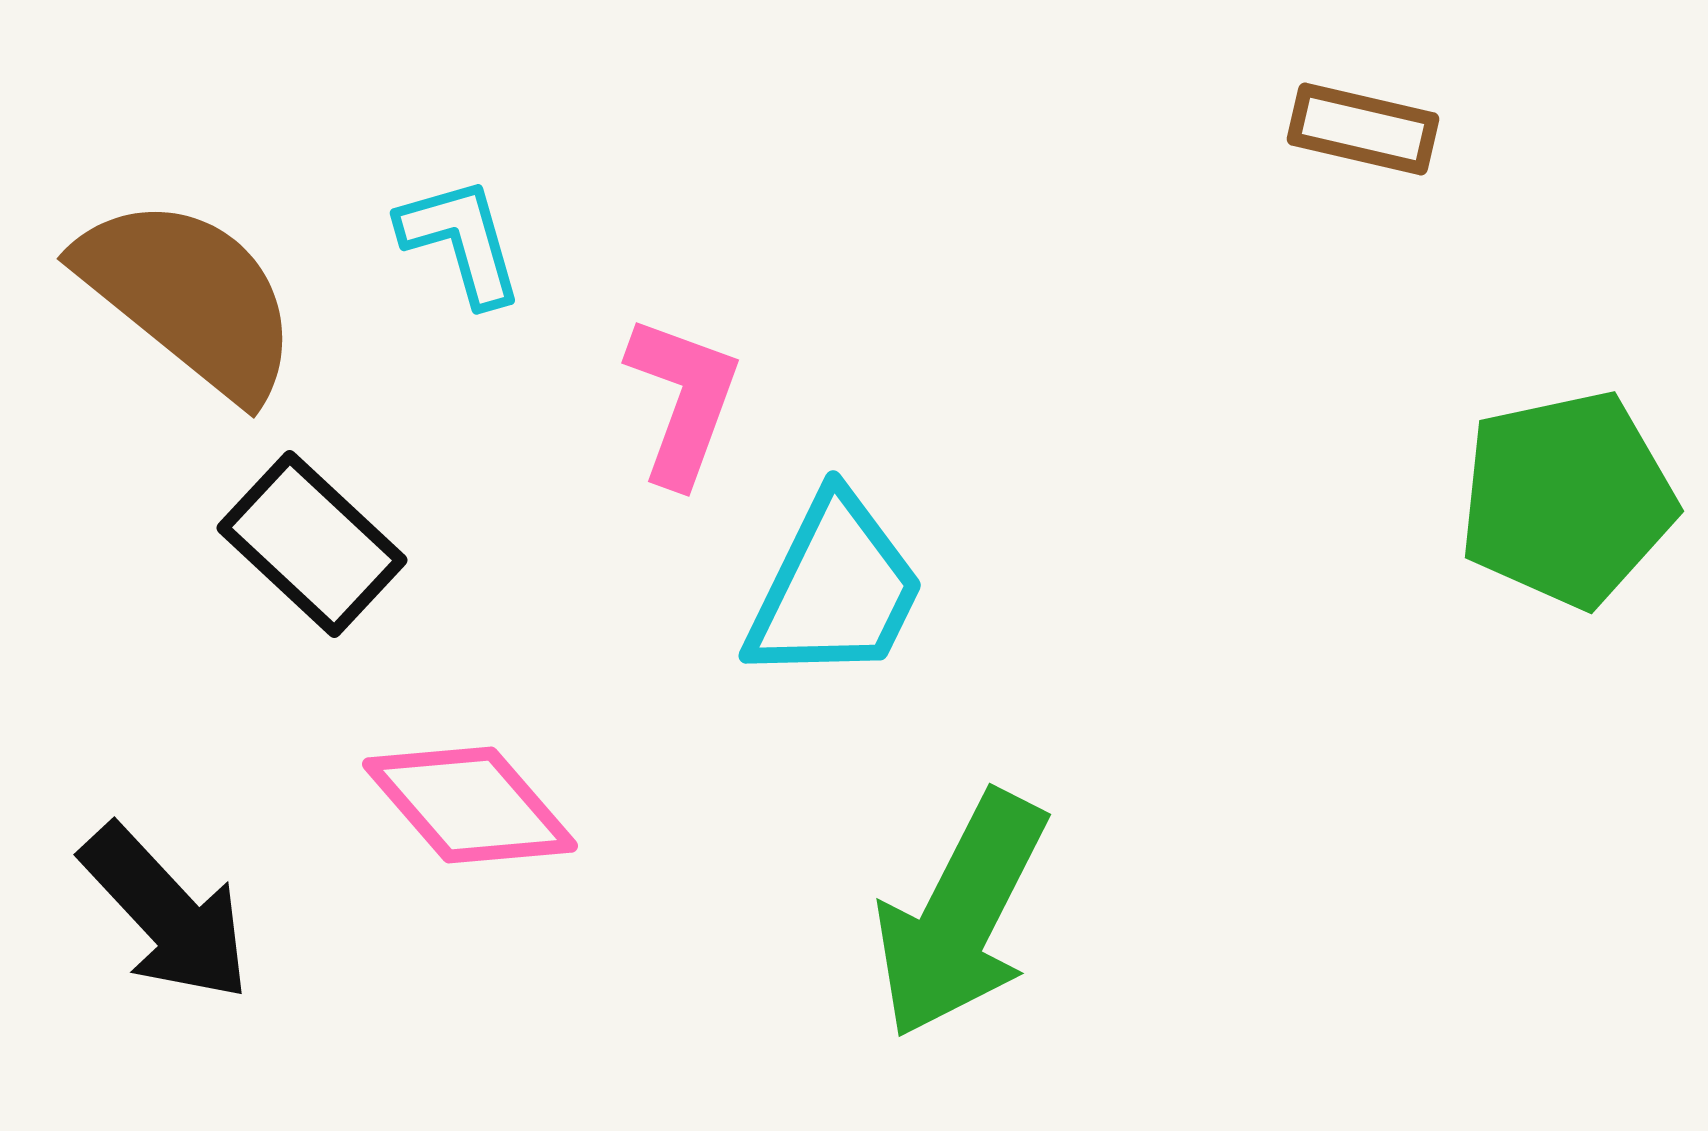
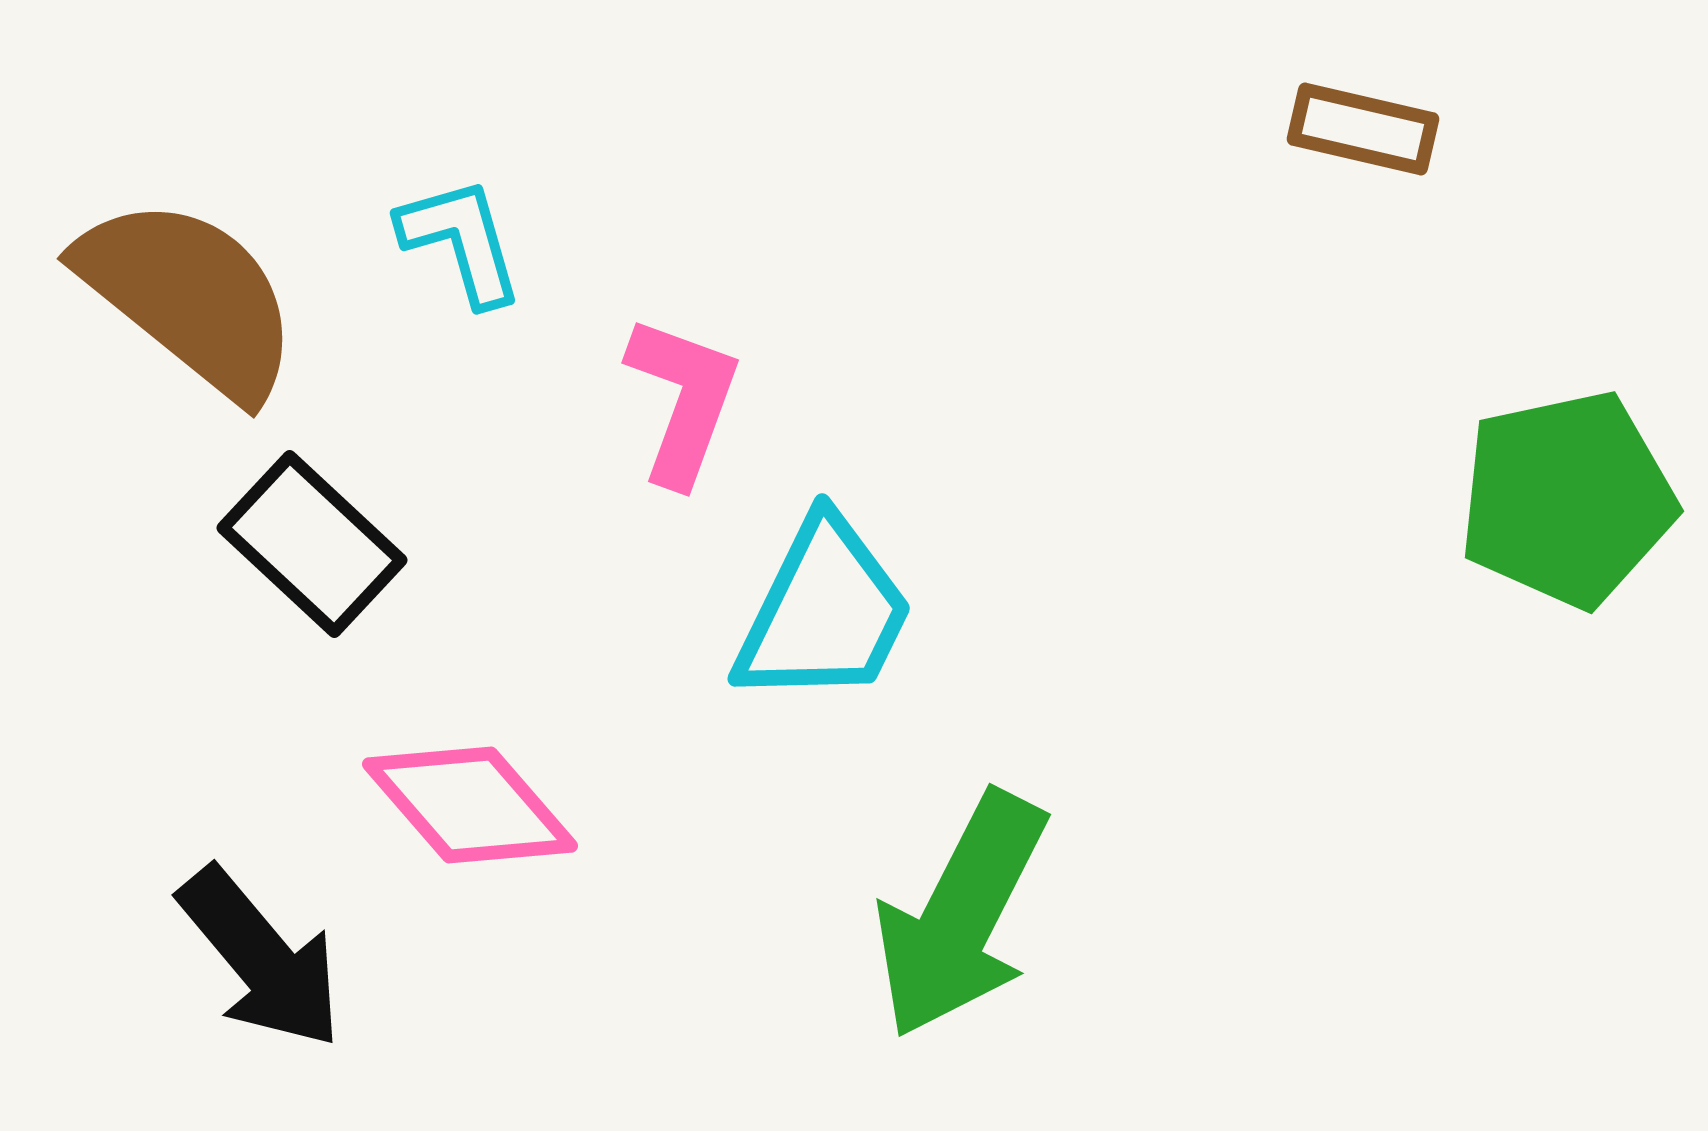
cyan trapezoid: moved 11 px left, 23 px down
black arrow: moved 95 px right, 45 px down; rotated 3 degrees clockwise
